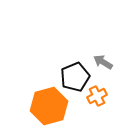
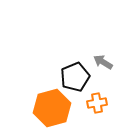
orange cross: moved 7 px down; rotated 18 degrees clockwise
orange hexagon: moved 3 px right, 2 px down
